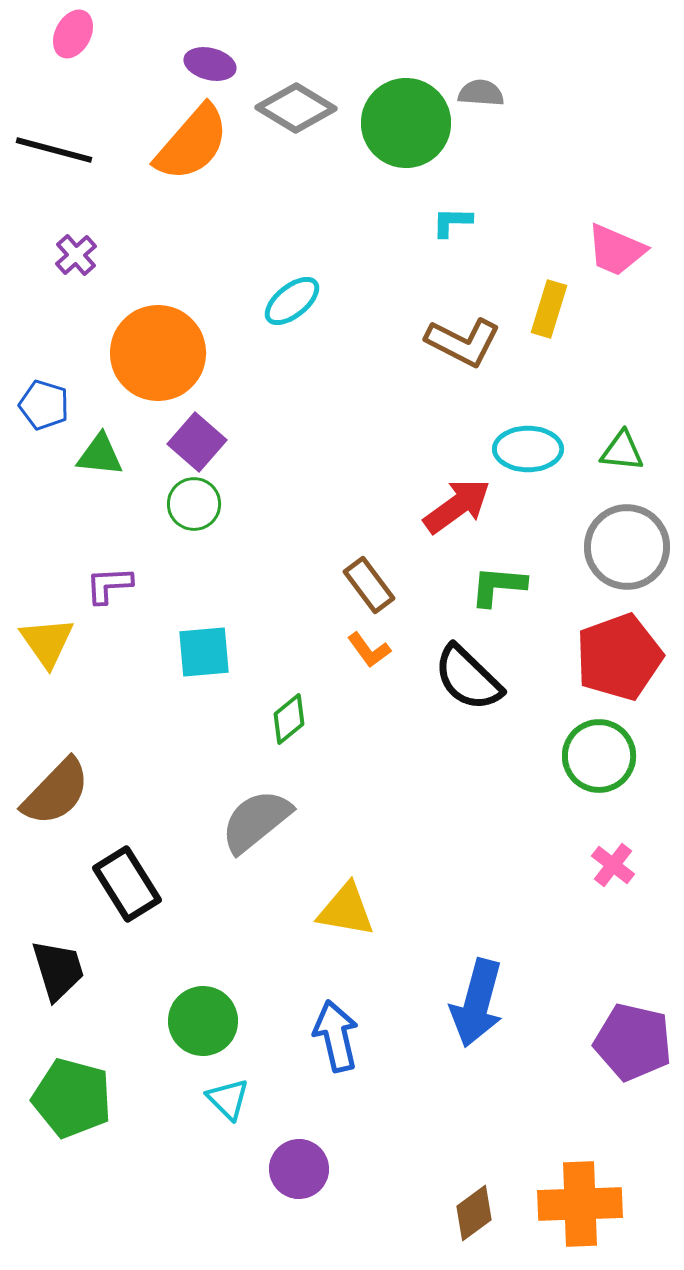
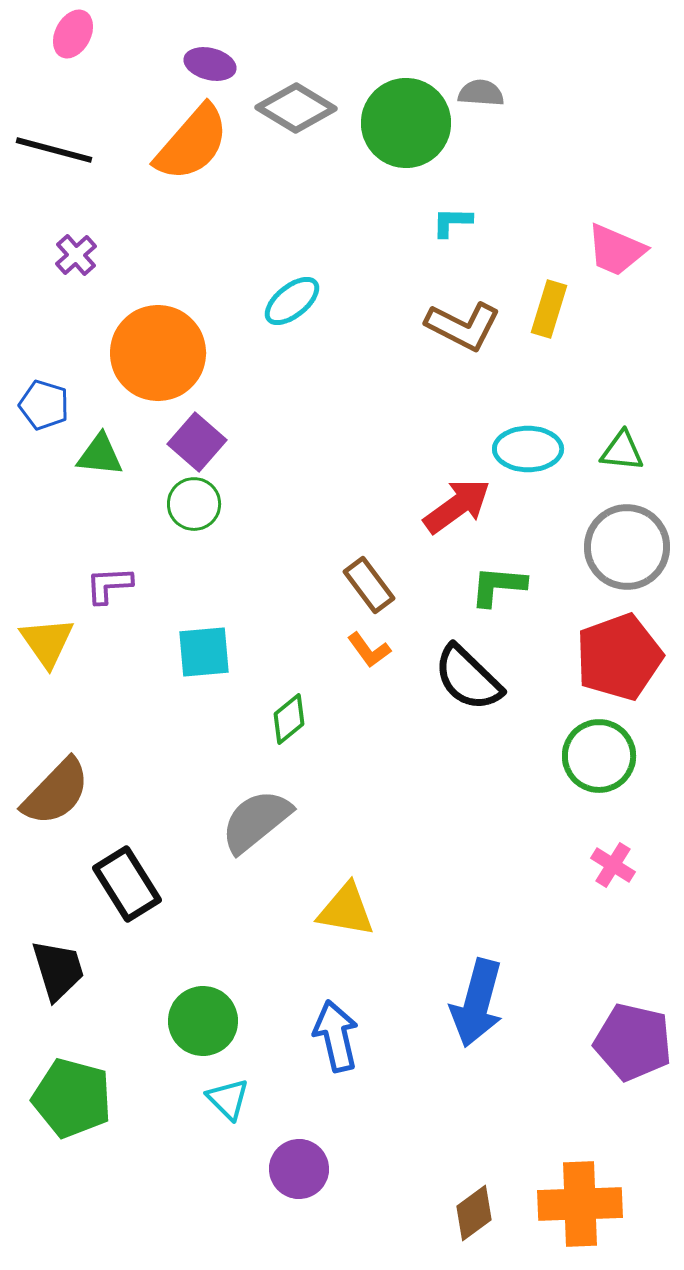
brown L-shape at (463, 342): moved 16 px up
pink cross at (613, 865): rotated 6 degrees counterclockwise
